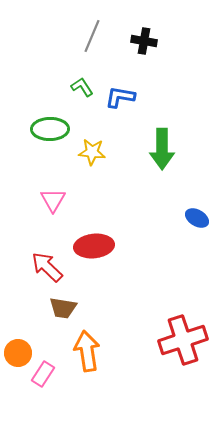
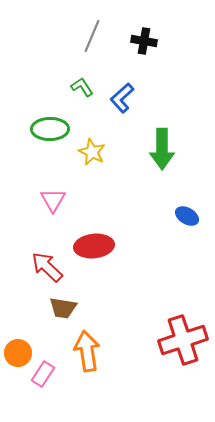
blue L-shape: moved 2 px right, 1 px down; rotated 52 degrees counterclockwise
yellow star: rotated 20 degrees clockwise
blue ellipse: moved 10 px left, 2 px up
